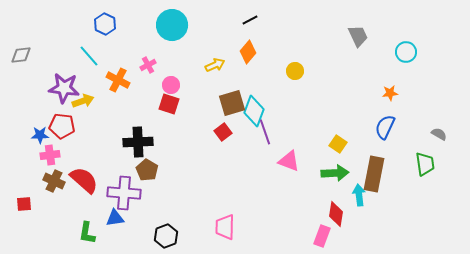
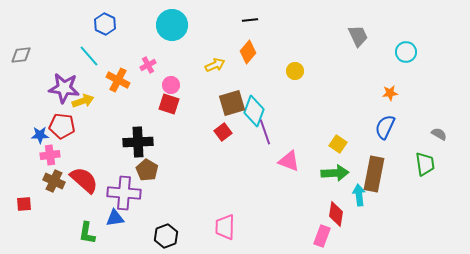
black line at (250, 20): rotated 21 degrees clockwise
